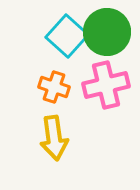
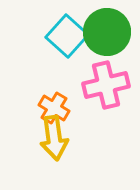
orange cross: moved 21 px down; rotated 12 degrees clockwise
